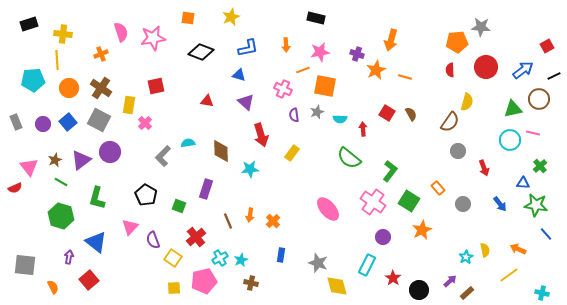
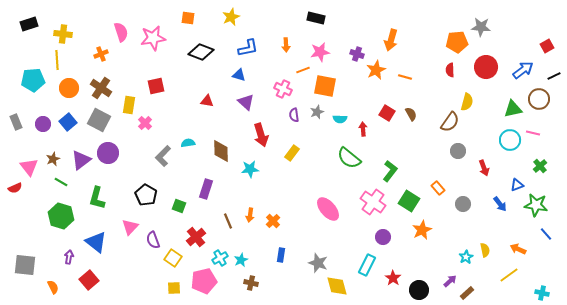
purple circle at (110, 152): moved 2 px left, 1 px down
brown star at (55, 160): moved 2 px left, 1 px up
blue triangle at (523, 183): moved 6 px left, 2 px down; rotated 24 degrees counterclockwise
